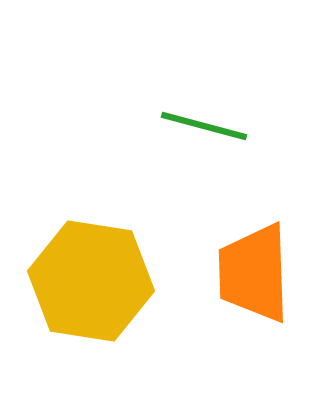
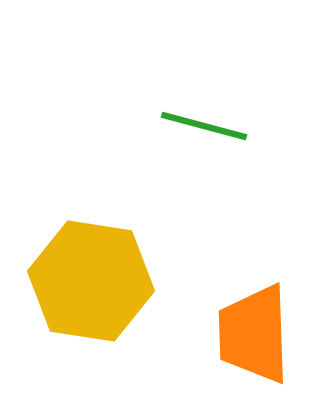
orange trapezoid: moved 61 px down
